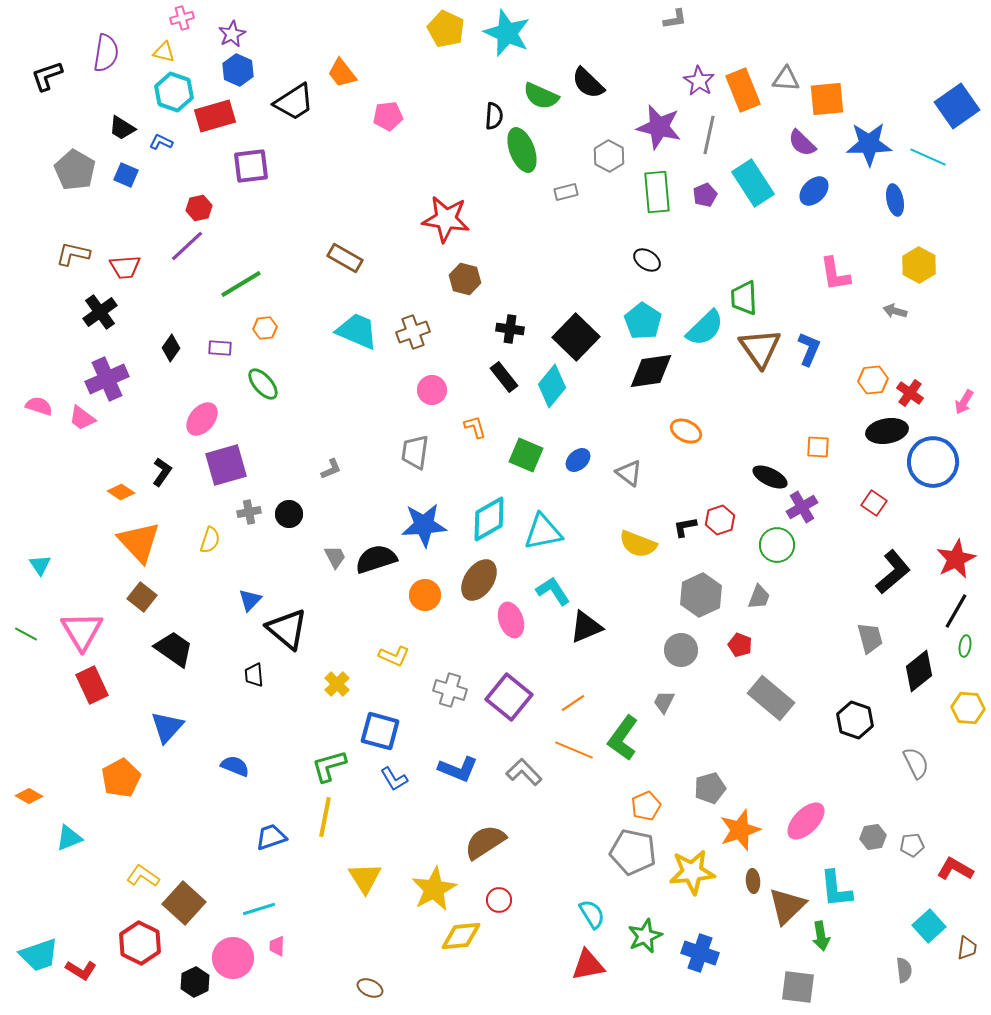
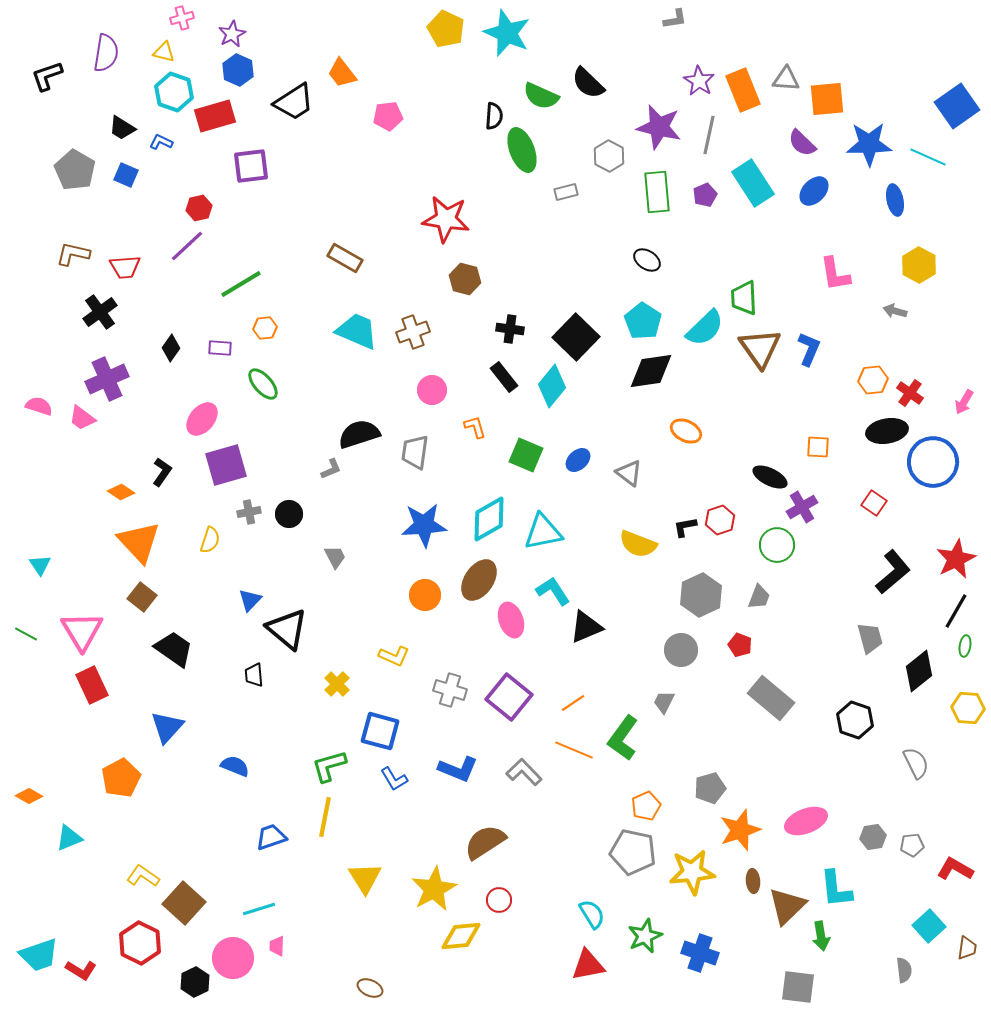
black semicircle at (376, 559): moved 17 px left, 125 px up
pink ellipse at (806, 821): rotated 24 degrees clockwise
